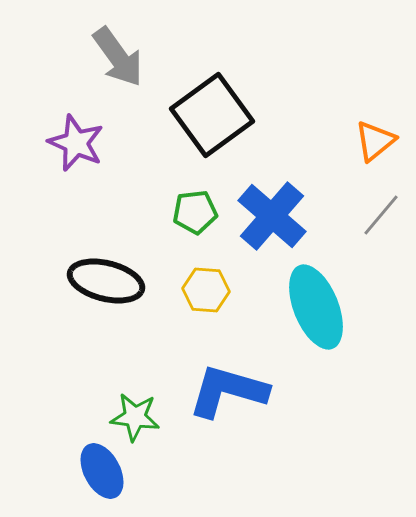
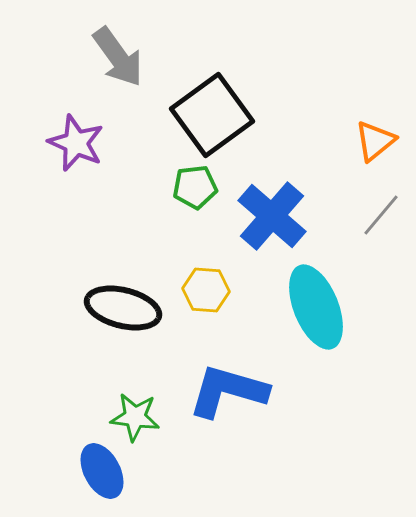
green pentagon: moved 25 px up
black ellipse: moved 17 px right, 27 px down
